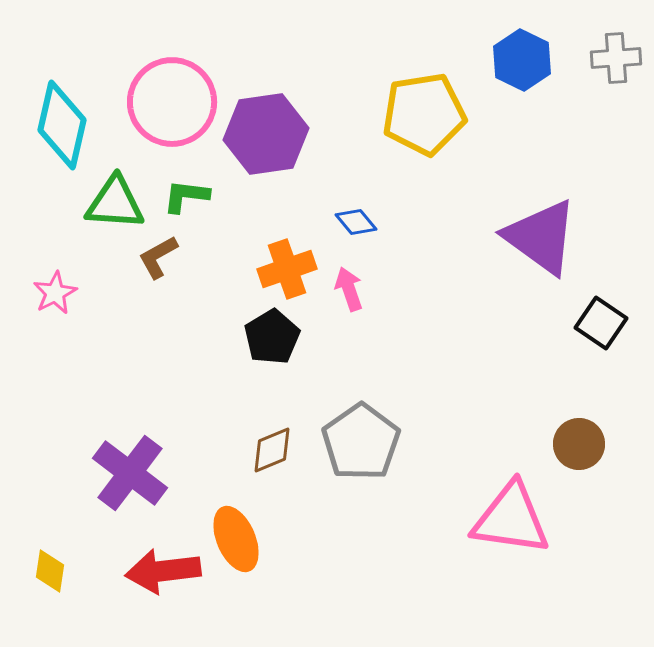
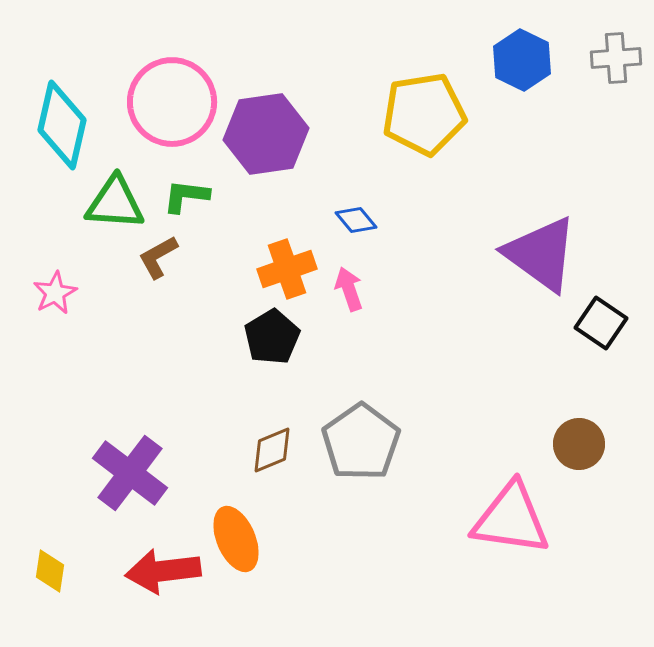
blue diamond: moved 2 px up
purple triangle: moved 17 px down
